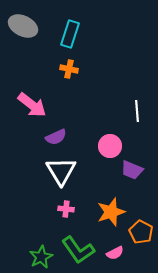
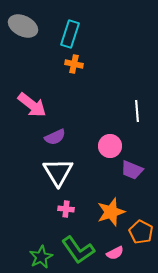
orange cross: moved 5 px right, 5 px up
purple semicircle: moved 1 px left
white triangle: moved 3 px left, 1 px down
